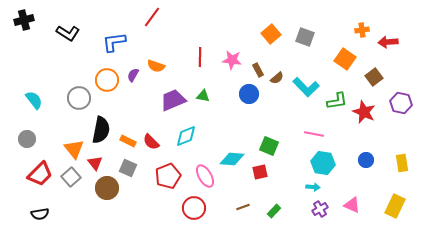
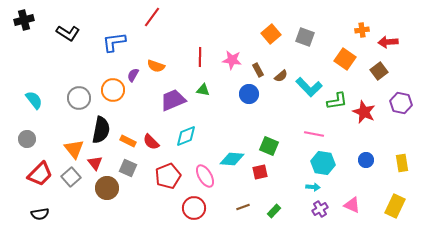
brown square at (374, 77): moved 5 px right, 6 px up
brown semicircle at (277, 78): moved 4 px right, 2 px up
orange circle at (107, 80): moved 6 px right, 10 px down
cyan L-shape at (306, 87): moved 3 px right
green triangle at (203, 96): moved 6 px up
